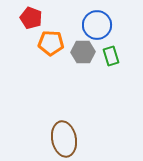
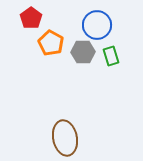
red pentagon: rotated 15 degrees clockwise
orange pentagon: rotated 25 degrees clockwise
brown ellipse: moved 1 px right, 1 px up
